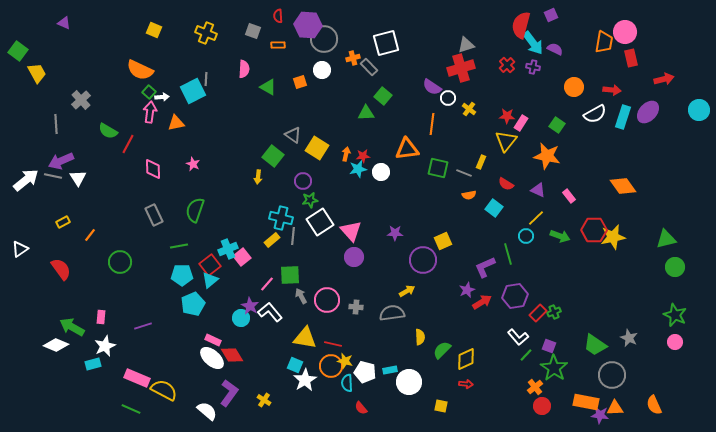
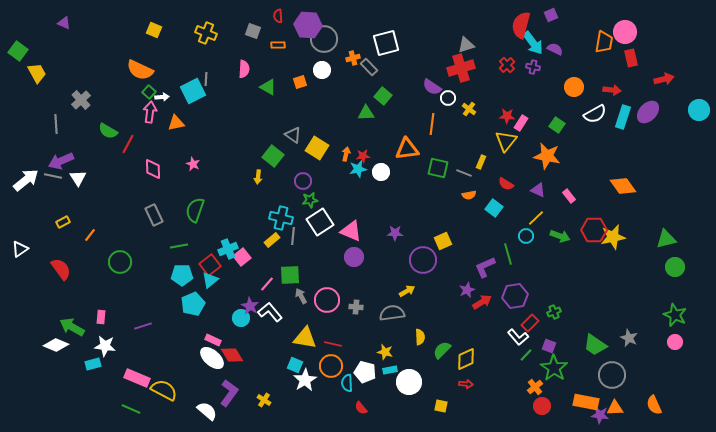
pink triangle at (351, 231): rotated 25 degrees counterclockwise
red rectangle at (538, 313): moved 8 px left, 10 px down
white star at (105, 346): rotated 30 degrees clockwise
yellow star at (345, 361): moved 40 px right, 9 px up
